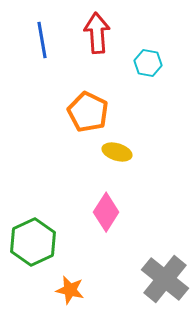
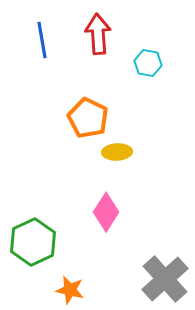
red arrow: moved 1 px right, 1 px down
orange pentagon: moved 6 px down
yellow ellipse: rotated 20 degrees counterclockwise
gray cross: rotated 9 degrees clockwise
